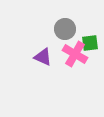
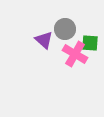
green square: rotated 12 degrees clockwise
purple triangle: moved 1 px right, 17 px up; rotated 18 degrees clockwise
